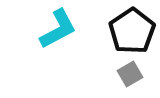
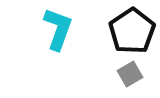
cyan L-shape: rotated 42 degrees counterclockwise
